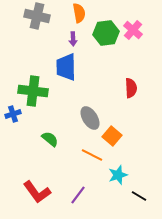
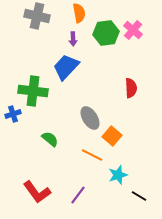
blue trapezoid: rotated 44 degrees clockwise
